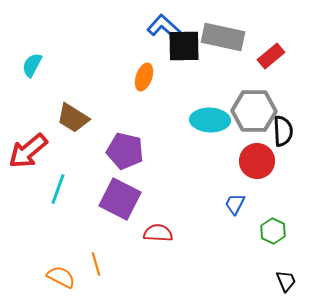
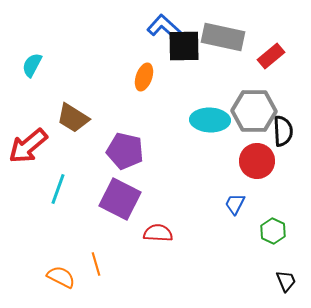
red arrow: moved 5 px up
